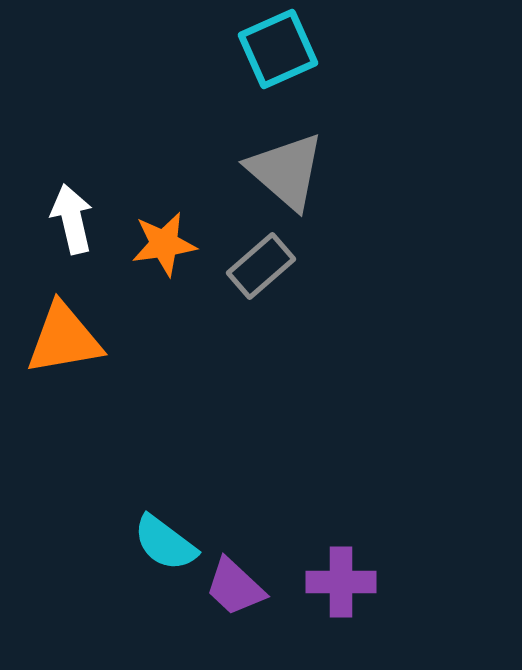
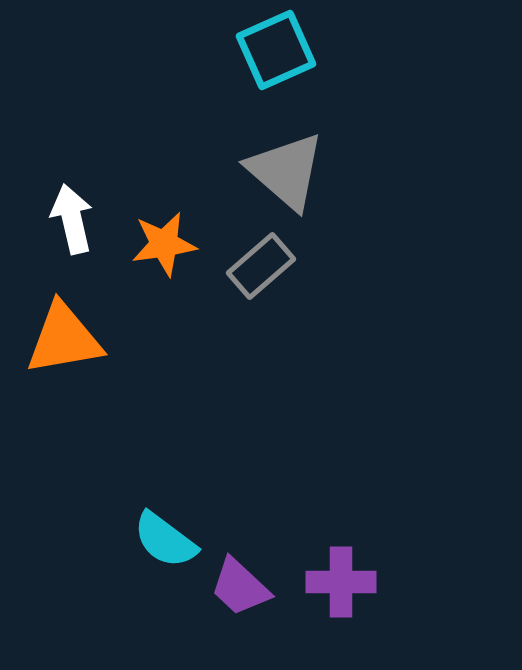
cyan square: moved 2 px left, 1 px down
cyan semicircle: moved 3 px up
purple trapezoid: moved 5 px right
